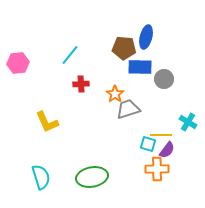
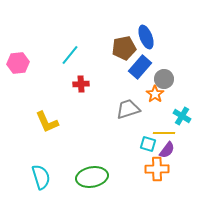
blue ellipse: rotated 35 degrees counterclockwise
brown pentagon: rotated 15 degrees counterclockwise
blue rectangle: rotated 50 degrees counterclockwise
orange star: moved 40 px right
cyan cross: moved 6 px left, 6 px up
yellow line: moved 3 px right, 2 px up
